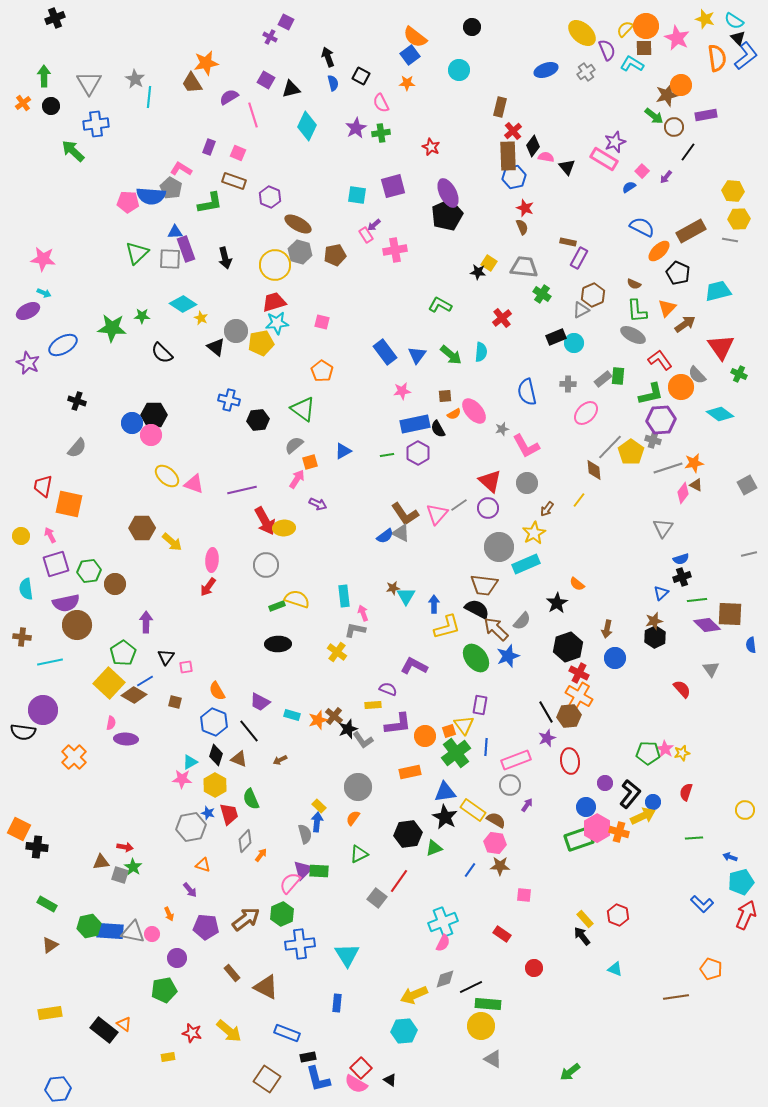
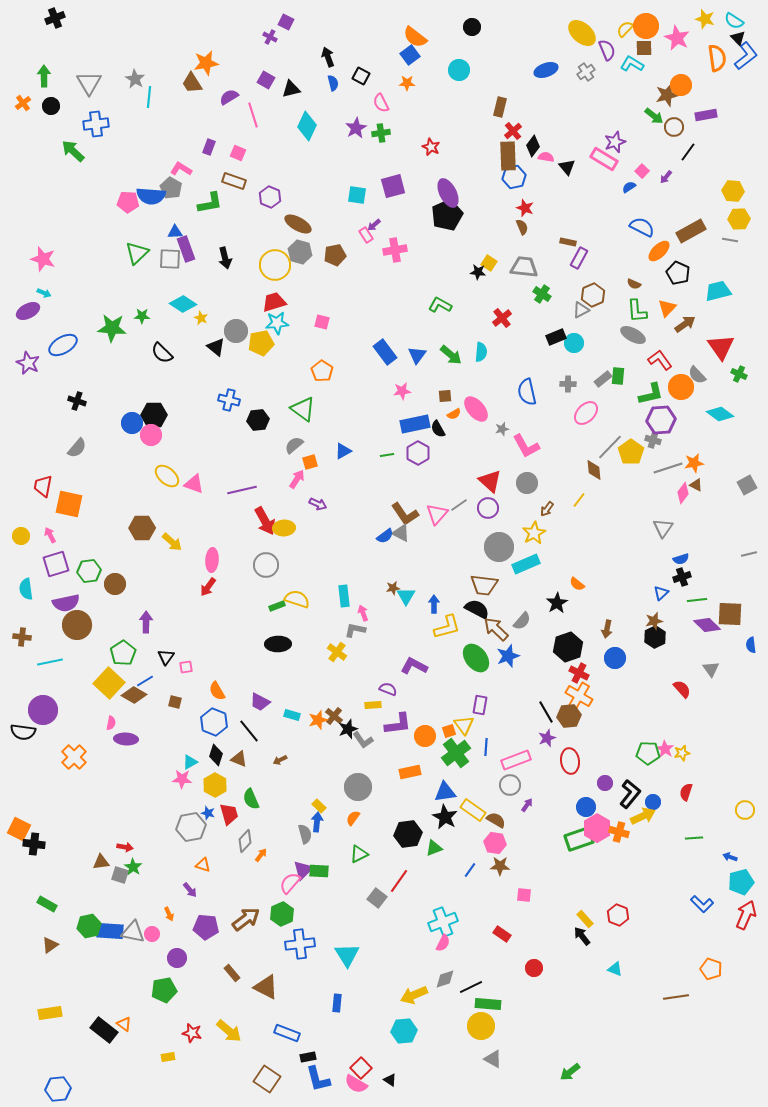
pink star at (43, 259): rotated 10 degrees clockwise
pink ellipse at (474, 411): moved 2 px right, 2 px up
black cross at (37, 847): moved 3 px left, 3 px up
